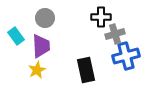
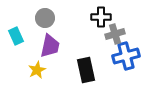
cyan rectangle: rotated 12 degrees clockwise
purple trapezoid: moved 9 px right; rotated 15 degrees clockwise
